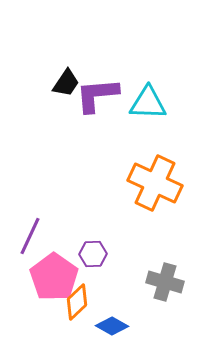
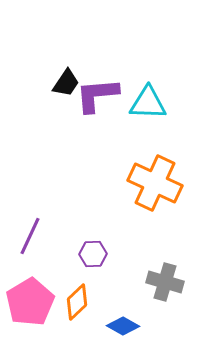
pink pentagon: moved 24 px left, 25 px down; rotated 6 degrees clockwise
blue diamond: moved 11 px right
